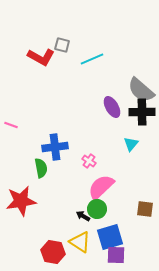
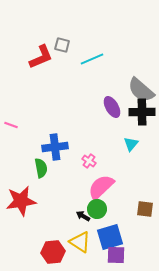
red L-shape: rotated 52 degrees counterclockwise
red hexagon: rotated 15 degrees counterclockwise
